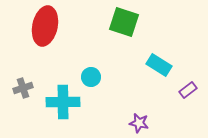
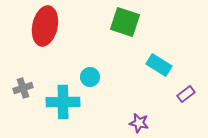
green square: moved 1 px right
cyan circle: moved 1 px left
purple rectangle: moved 2 px left, 4 px down
